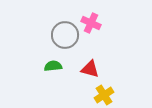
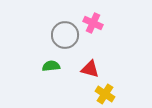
pink cross: moved 2 px right
green semicircle: moved 2 px left
yellow cross: moved 1 px right, 1 px up; rotated 24 degrees counterclockwise
